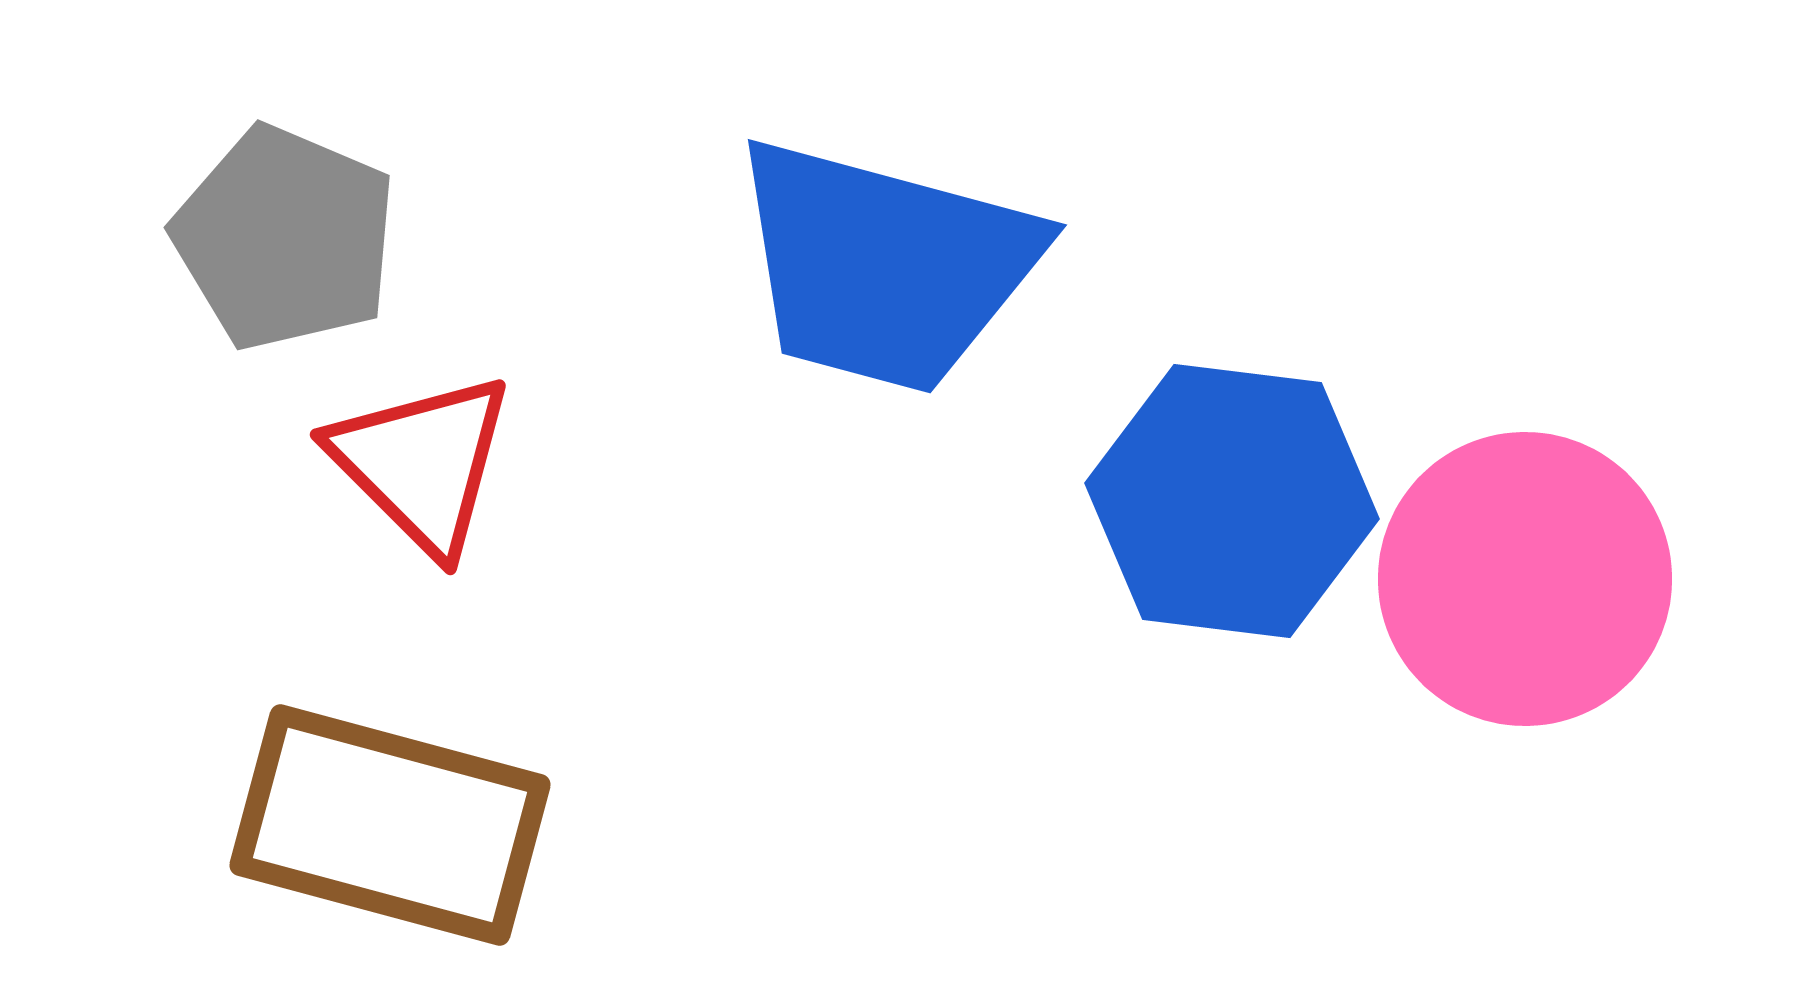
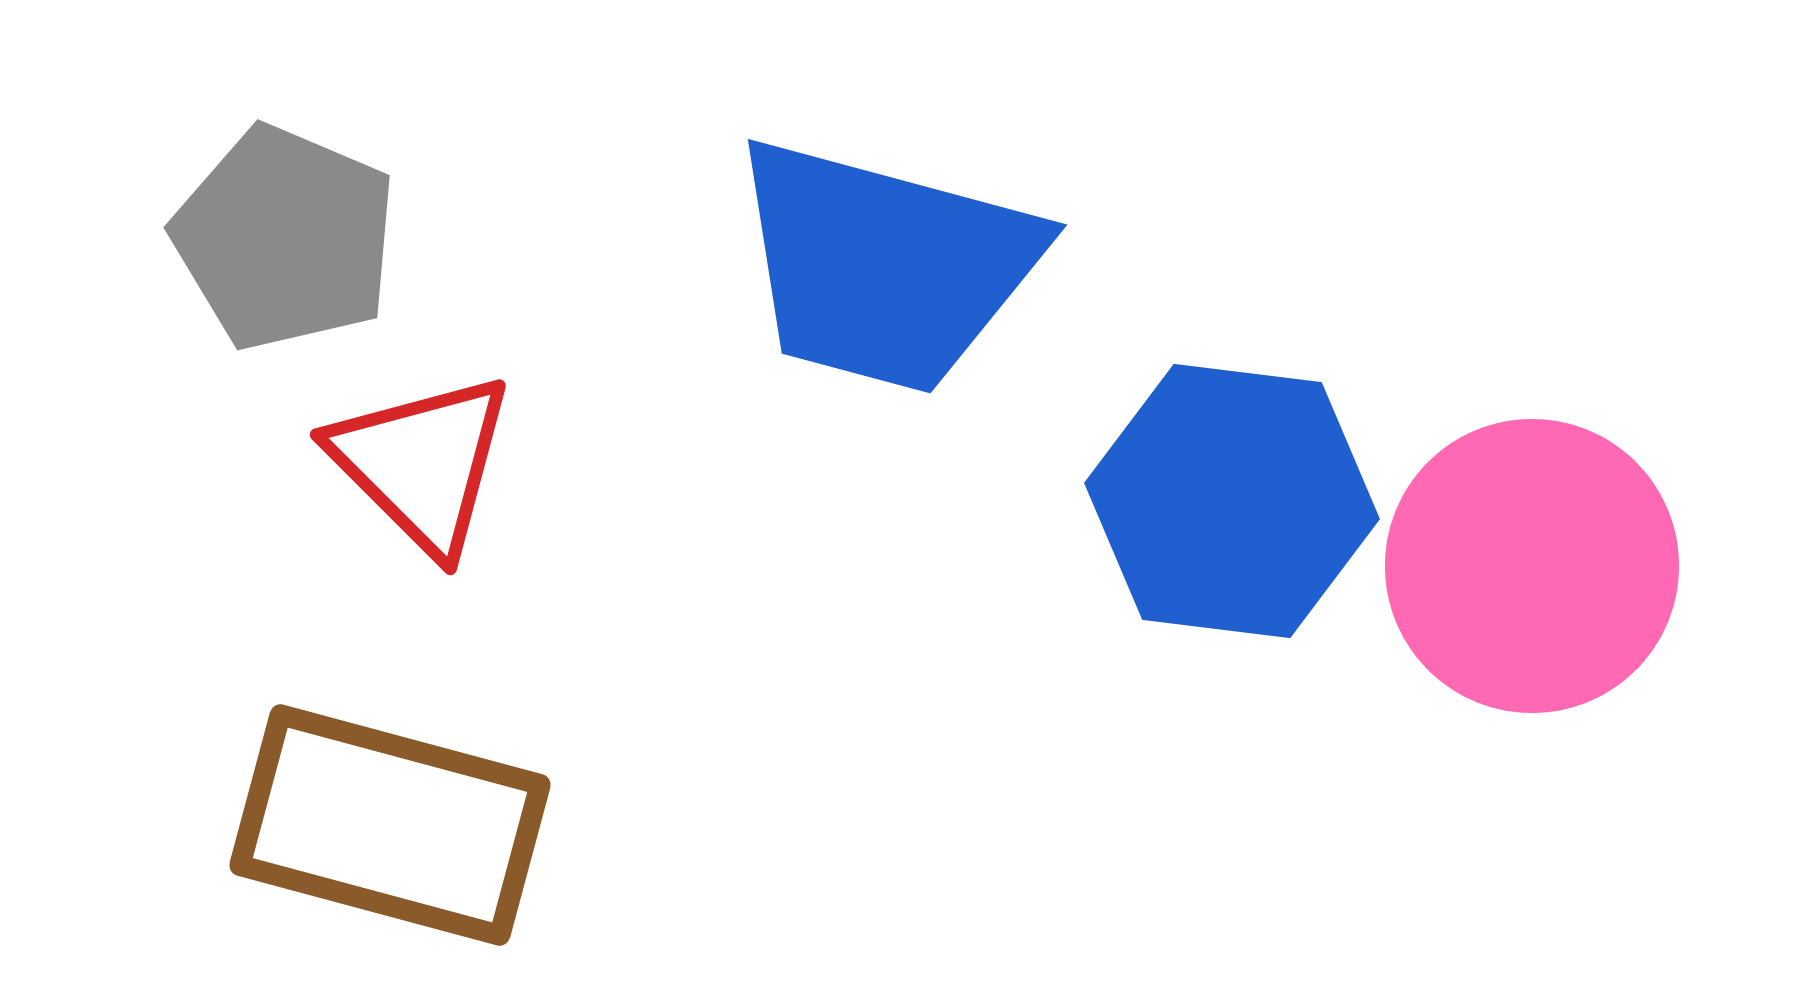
pink circle: moved 7 px right, 13 px up
